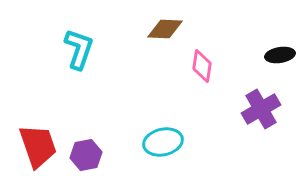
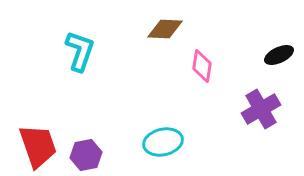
cyan L-shape: moved 1 px right, 2 px down
black ellipse: moved 1 px left; rotated 16 degrees counterclockwise
